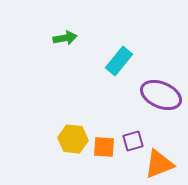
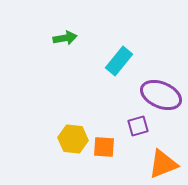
purple square: moved 5 px right, 15 px up
orange triangle: moved 4 px right
